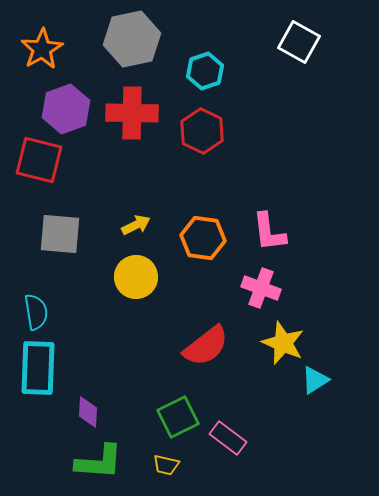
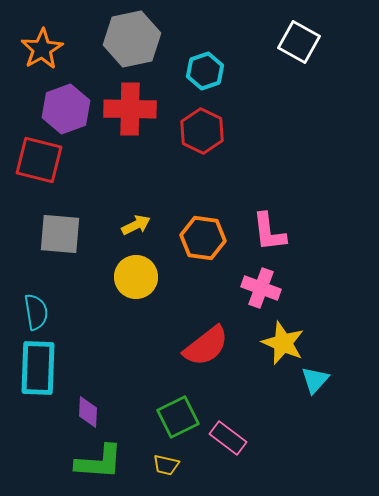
red cross: moved 2 px left, 4 px up
cyan triangle: rotated 16 degrees counterclockwise
